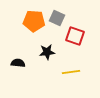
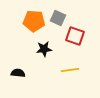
gray square: moved 1 px right
black star: moved 3 px left, 3 px up
black semicircle: moved 10 px down
yellow line: moved 1 px left, 2 px up
